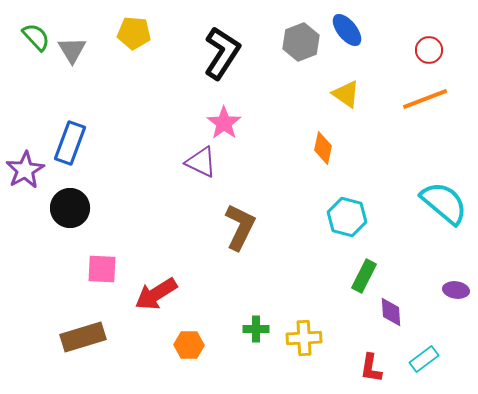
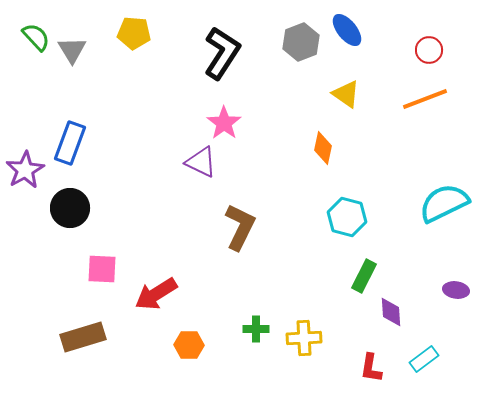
cyan semicircle: rotated 66 degrees counterclockwise
